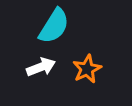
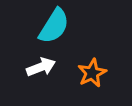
orange star: moved 5 px right, 4 px down
